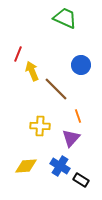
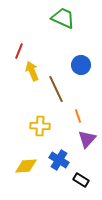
green trapezoid: moved 2 px left
red line: moved 1 px right, 3 px up
brown line: rotated 20 degrees clockwise
purple triangle: moved 16 px right, 1 px down
blue cross: moved 1 px left, 6 px up
